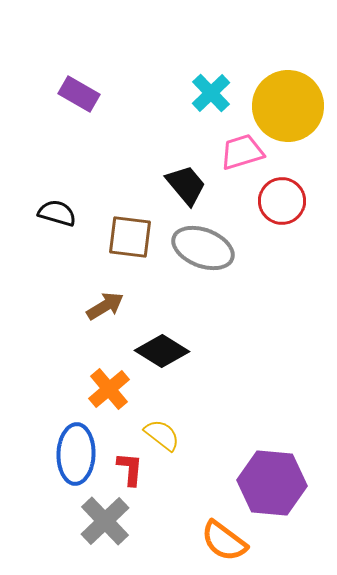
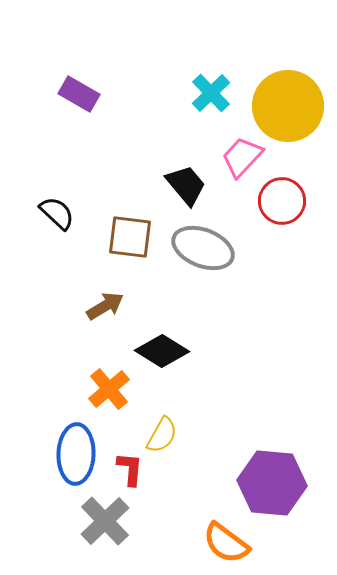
pink trapezoid: moved 5 px down; rotated 30 degrees counterclockwise
black semicircle: rotated 27 degrees clockwise
yellow semicircle: rotated 81 degrees clockwise
orange semicircle: moved 2 px right, 2 px down
